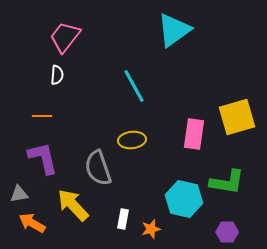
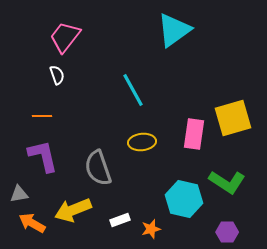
white semicircle: rotated 24 degrees counterclockwise
cyan line: moved 1 px left, 4 px down
yellow square: moved 4 px left, 1 px down
yellow ellipse: moved 10 px right, 2 px down
purple L-shape: moved 2 px up
green L-shape: rotated 24 degrees clockwise
yellow arrow: moved 5 px down; rotated 69 degrees counterclockwise
white rectangle: moved 3 px left, 1 px down; rotated 60 degrees clockwise
